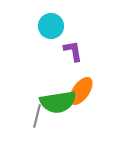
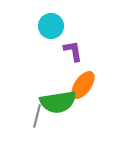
orange ellipse: moved 2 px right, 6 px up
